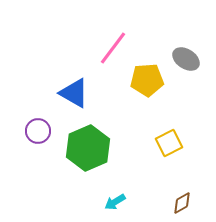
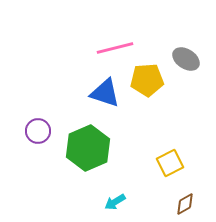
pink line: moved 2 px right; rotated 39 degrees clockwise
blue triangle: moved 31 px right; rotated 12 degrees counterclockwise
yellow square: moved 1 px right, 20 px down
brown diamond: moved 3 px right, 1 px down
